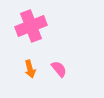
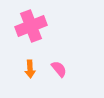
orange arrow: rotated 12 degrees clockwise
